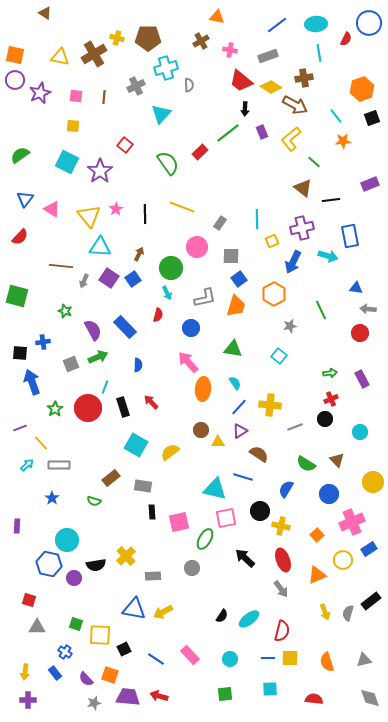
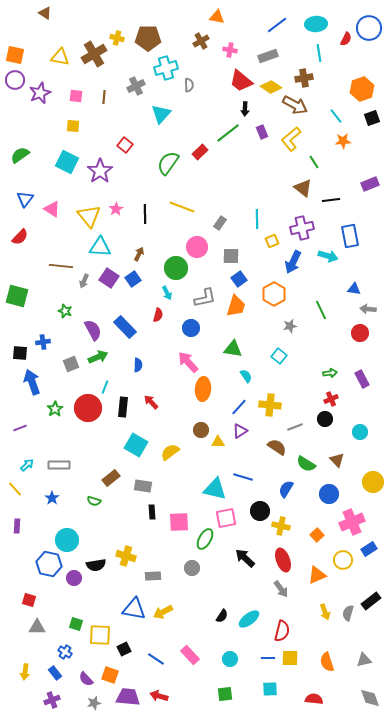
blue circle at (369, 23): moved 5 px down
green line at (314, 162): rotated 16 degrees clockwise
green semicircle at (168, 163): rotated 110 degrees counterclockwise
green circle at (171, 268): moved 5 px right
blue triangle at (356, 288): moved 2 px left, 1 px down
cyan semicircle at (235, 383): moved 11 px right, 7 px up
black rectangle at (123, 407): rotated 24 degrees clockwise
yellow line at (41, 443): moved 26 px left, 46 px down
brown semicircle at (259, 454): moved 18 px right, 7 px up
pink square at (179, 522): rotated 10 degrees clockwise
yellow cross at (126, 556): rotated 30 degrees counterclockwise
purple cross at (28, 700): moved 24 px right; rotated 21 degrees counterclockwise
